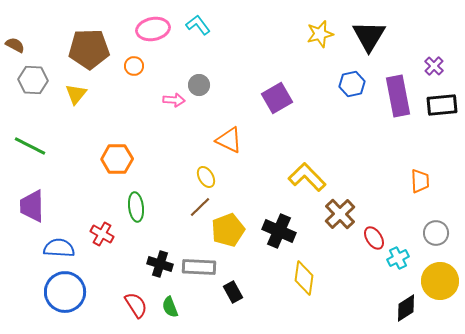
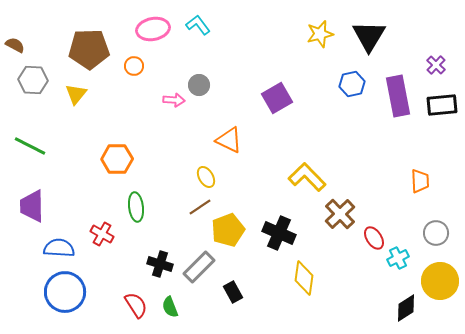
purple cross at (434, 66): moved 2 px right, 1 px up
brown line at (200, 207): rotated 10 degrees clockwise
black cross at (279, 231): moved 2 px down
gray rectangle at (199, 267): rotated 48 degrees counterclockwise
